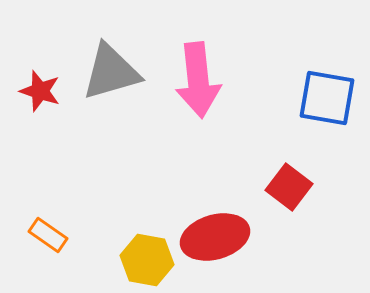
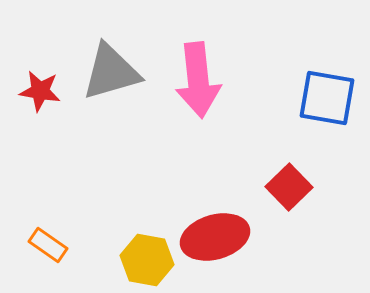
red star: rotated 9 degrees counterclockwise
red square: rotated 9 degrees clockwise
orange rectangle: moved 10 px down
